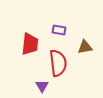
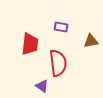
purple rectangle: moved 2 px right, 3 px up
brown triangle: moved 6 px right, 6 px up
purple triangle: rotated 24 degrees counterclockwise
